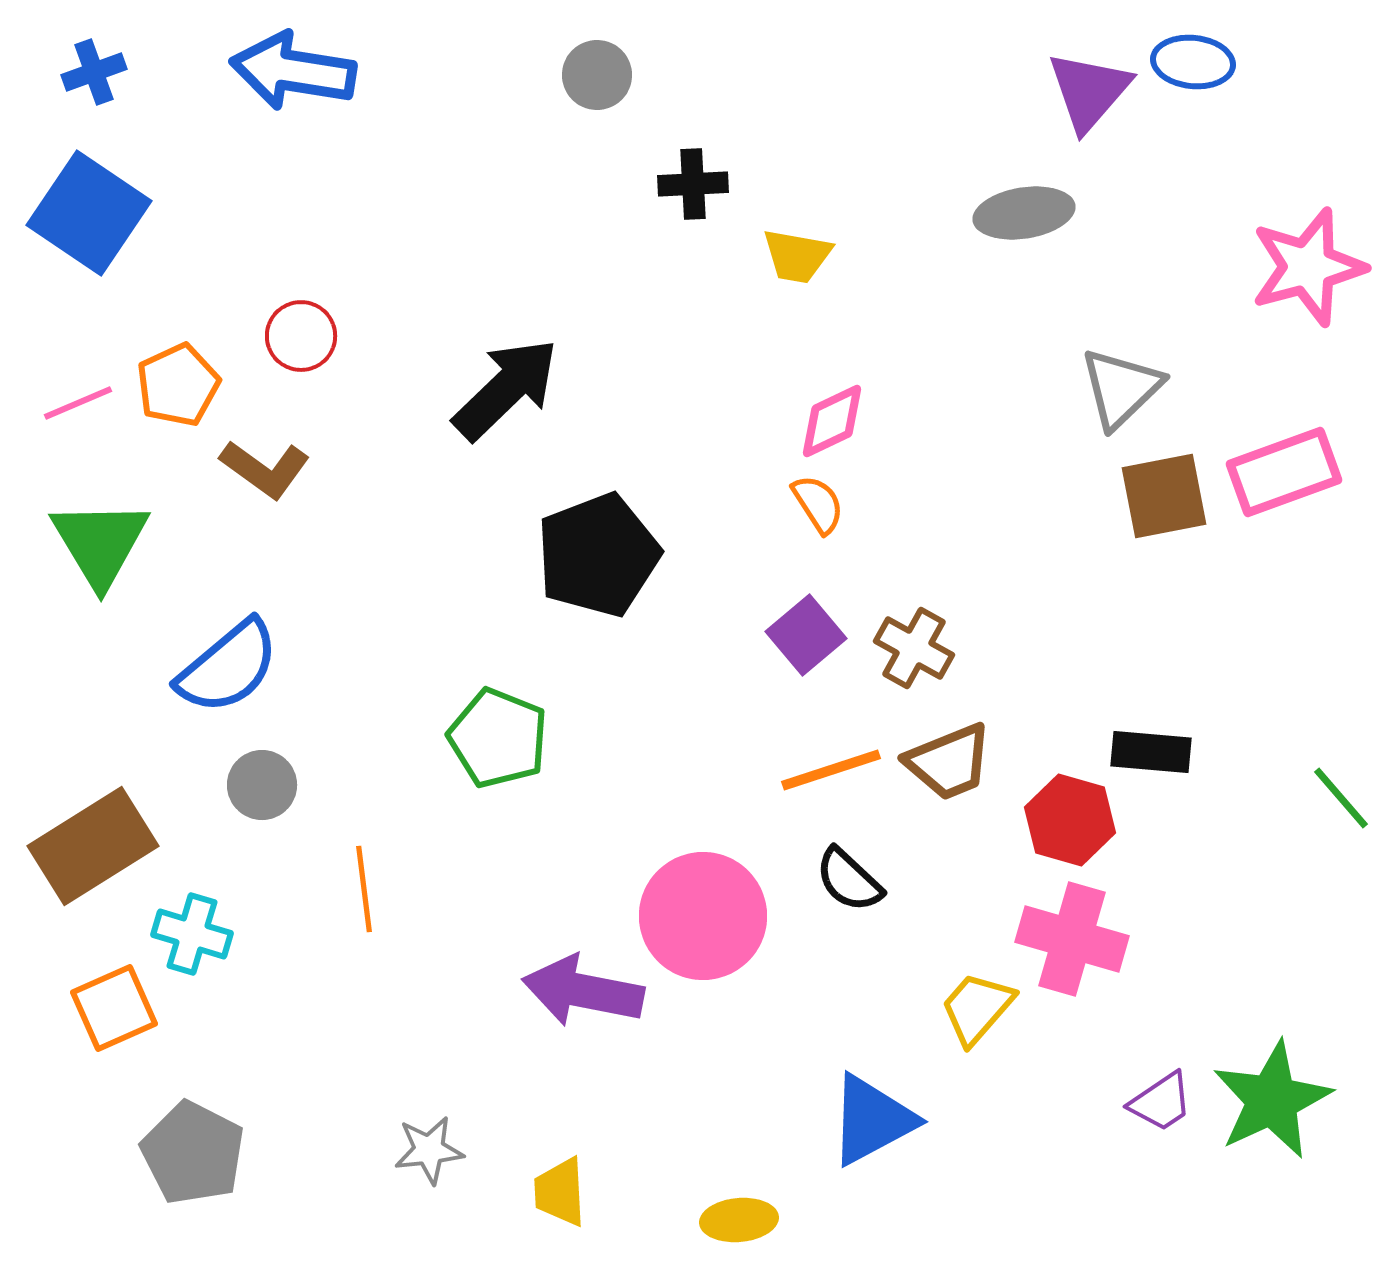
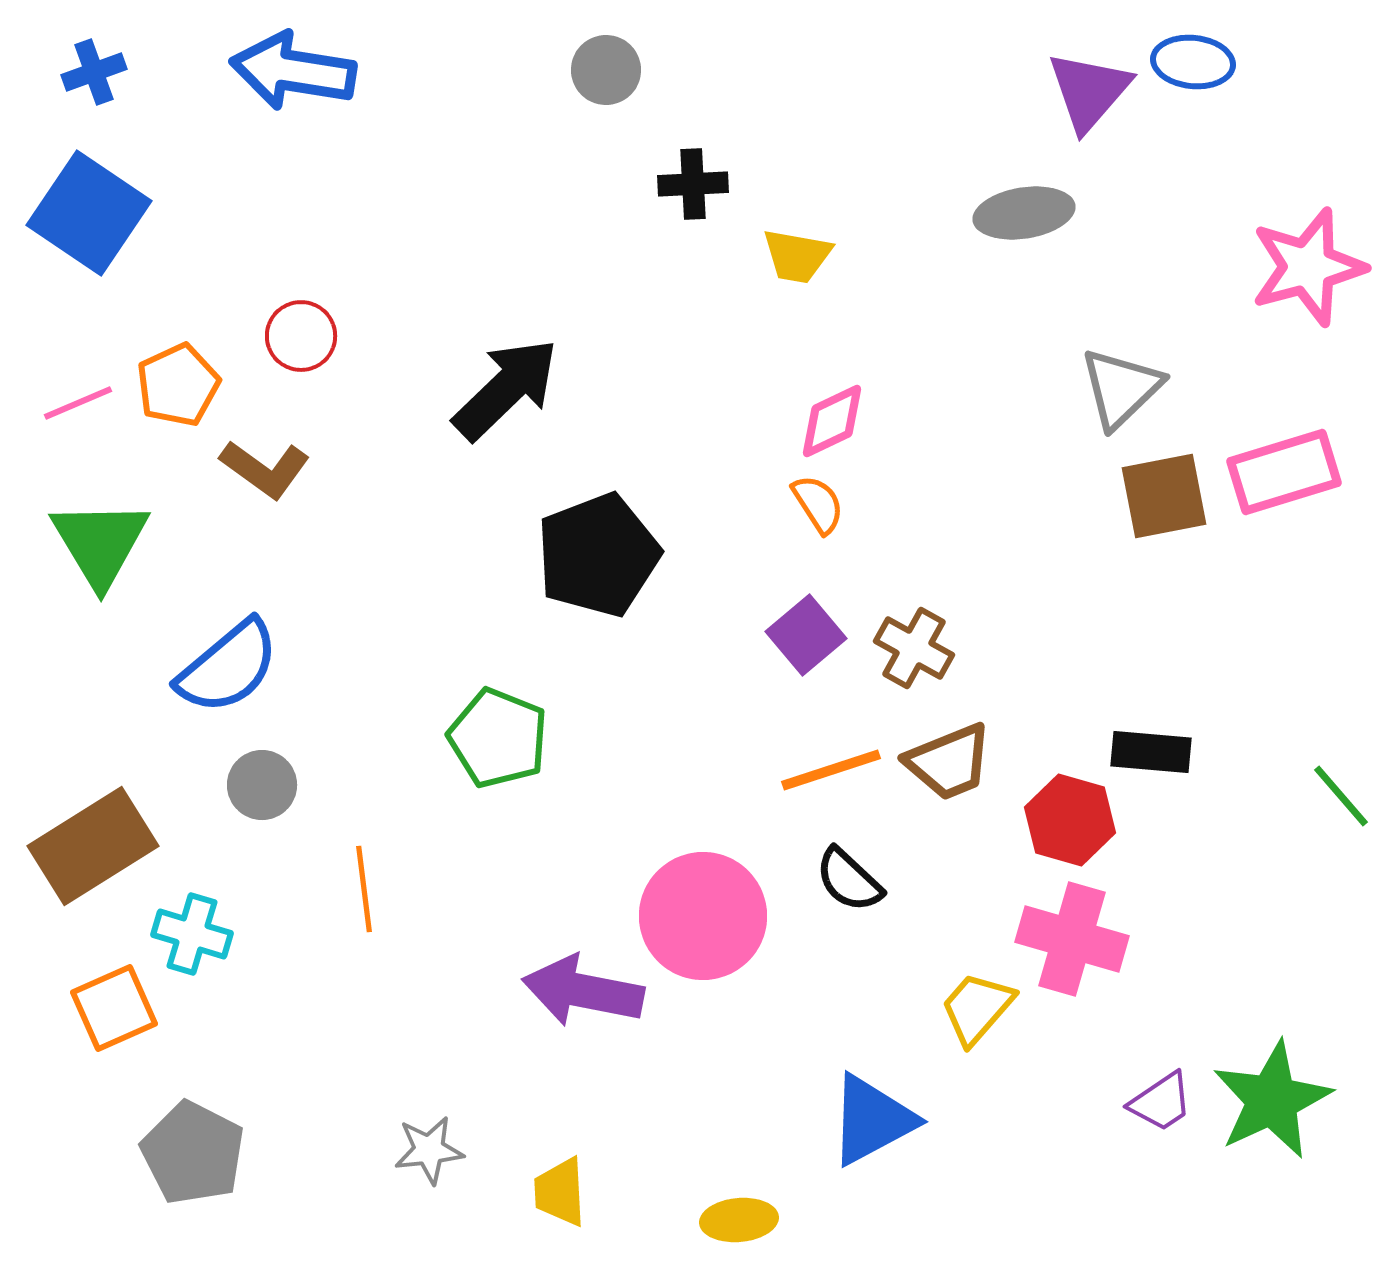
gray circle at (597, 75): moved 9 px right, 5 px up
pink rectangle at (1284, 472): rotated 3 degrees clockwise
green line at (1341, 798): moved 2 px up
